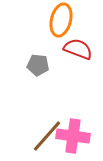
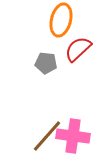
red semicircle: rotated 64 degrees counterclockwise
gray pentagon: moved 8 px right, 2 px up
